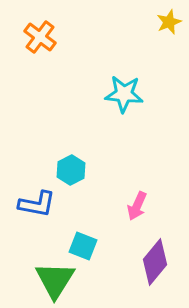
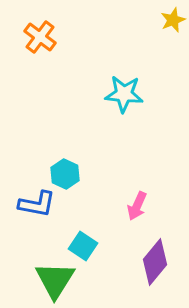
yellow star: moved 4 px right, 2 px up
cyan hexagon: moved 6 px left, 4 px down; rotated 8 degrees counterclockwise
cyan square: rotated 12 degrees clockwise
